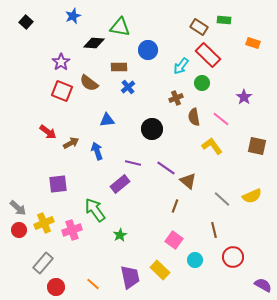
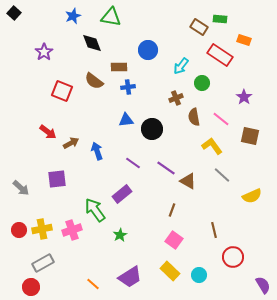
green rectangle at (224, 20): moved 4 px left, 1 px up
black square at (26, 22): moved 12 px left, 9 px up
green triangle at (120, 27): moved 9 px left, 10 px up
black diamond at (94, 43): moved 2 px left; rotated 65 degrees clockwise
orange rectangle at (253, 43): moved 9 px left, 3 px up
red rectangle at (208, 55): moved 12 px right; rotated 10 degrees counterclockwise
purple star at (61, 62): moved 17 px left, 10 px up
brown semicircle at (89, 83): moved 5 px right, 2 px up
blue cross at (128, 87): rotated 32 degrees clockwise
blue triangle at (107, 120): moved 19 px right
brown square at (257, 146): moved 7 px left, 10 px up
purple line at (133, 163): rotated 21 degrees clockwise
brown triangle at (188, 181): rotated 12 degrees counterclockwise
purple square at (58, 184): moved 1 px left, 5 px up
purple rectangle at (120, 184): moved 2 px right, 10 px down
gray line at (222, 199): moved 24 px up
brown line at (175, 206): moved 3 px left, 4 px down
gray arrow at (18, 208): moved 3 px right, 20 px up
yellow cross at (44, 223): moved 2 px left, 6 px down; rotated 12 degrees clockwise
cyan circle at (195, 260): moved 4 px right, 15 px down
gray rectangle at (43, 263): rotated 20 degrees clockwise
yellow rectangle at (160, 270): moved 10 px right, 1 px down
purple trapezoid at (130, 277): rotated 70 degrees clockwise
purple semicircle at (263, 285): rotated 30 degrees clockwise
red circle at (56, 287): moved 25 px left
